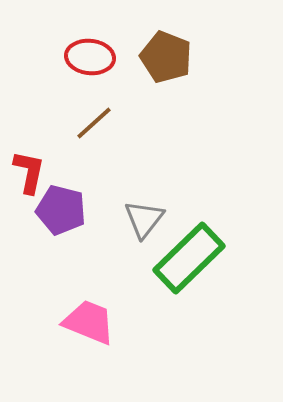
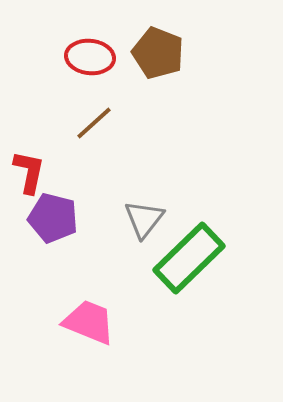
brown pentagon: moved 8 px left, 4 px up
purple pentagon: moved 8 px left, 8 px down
